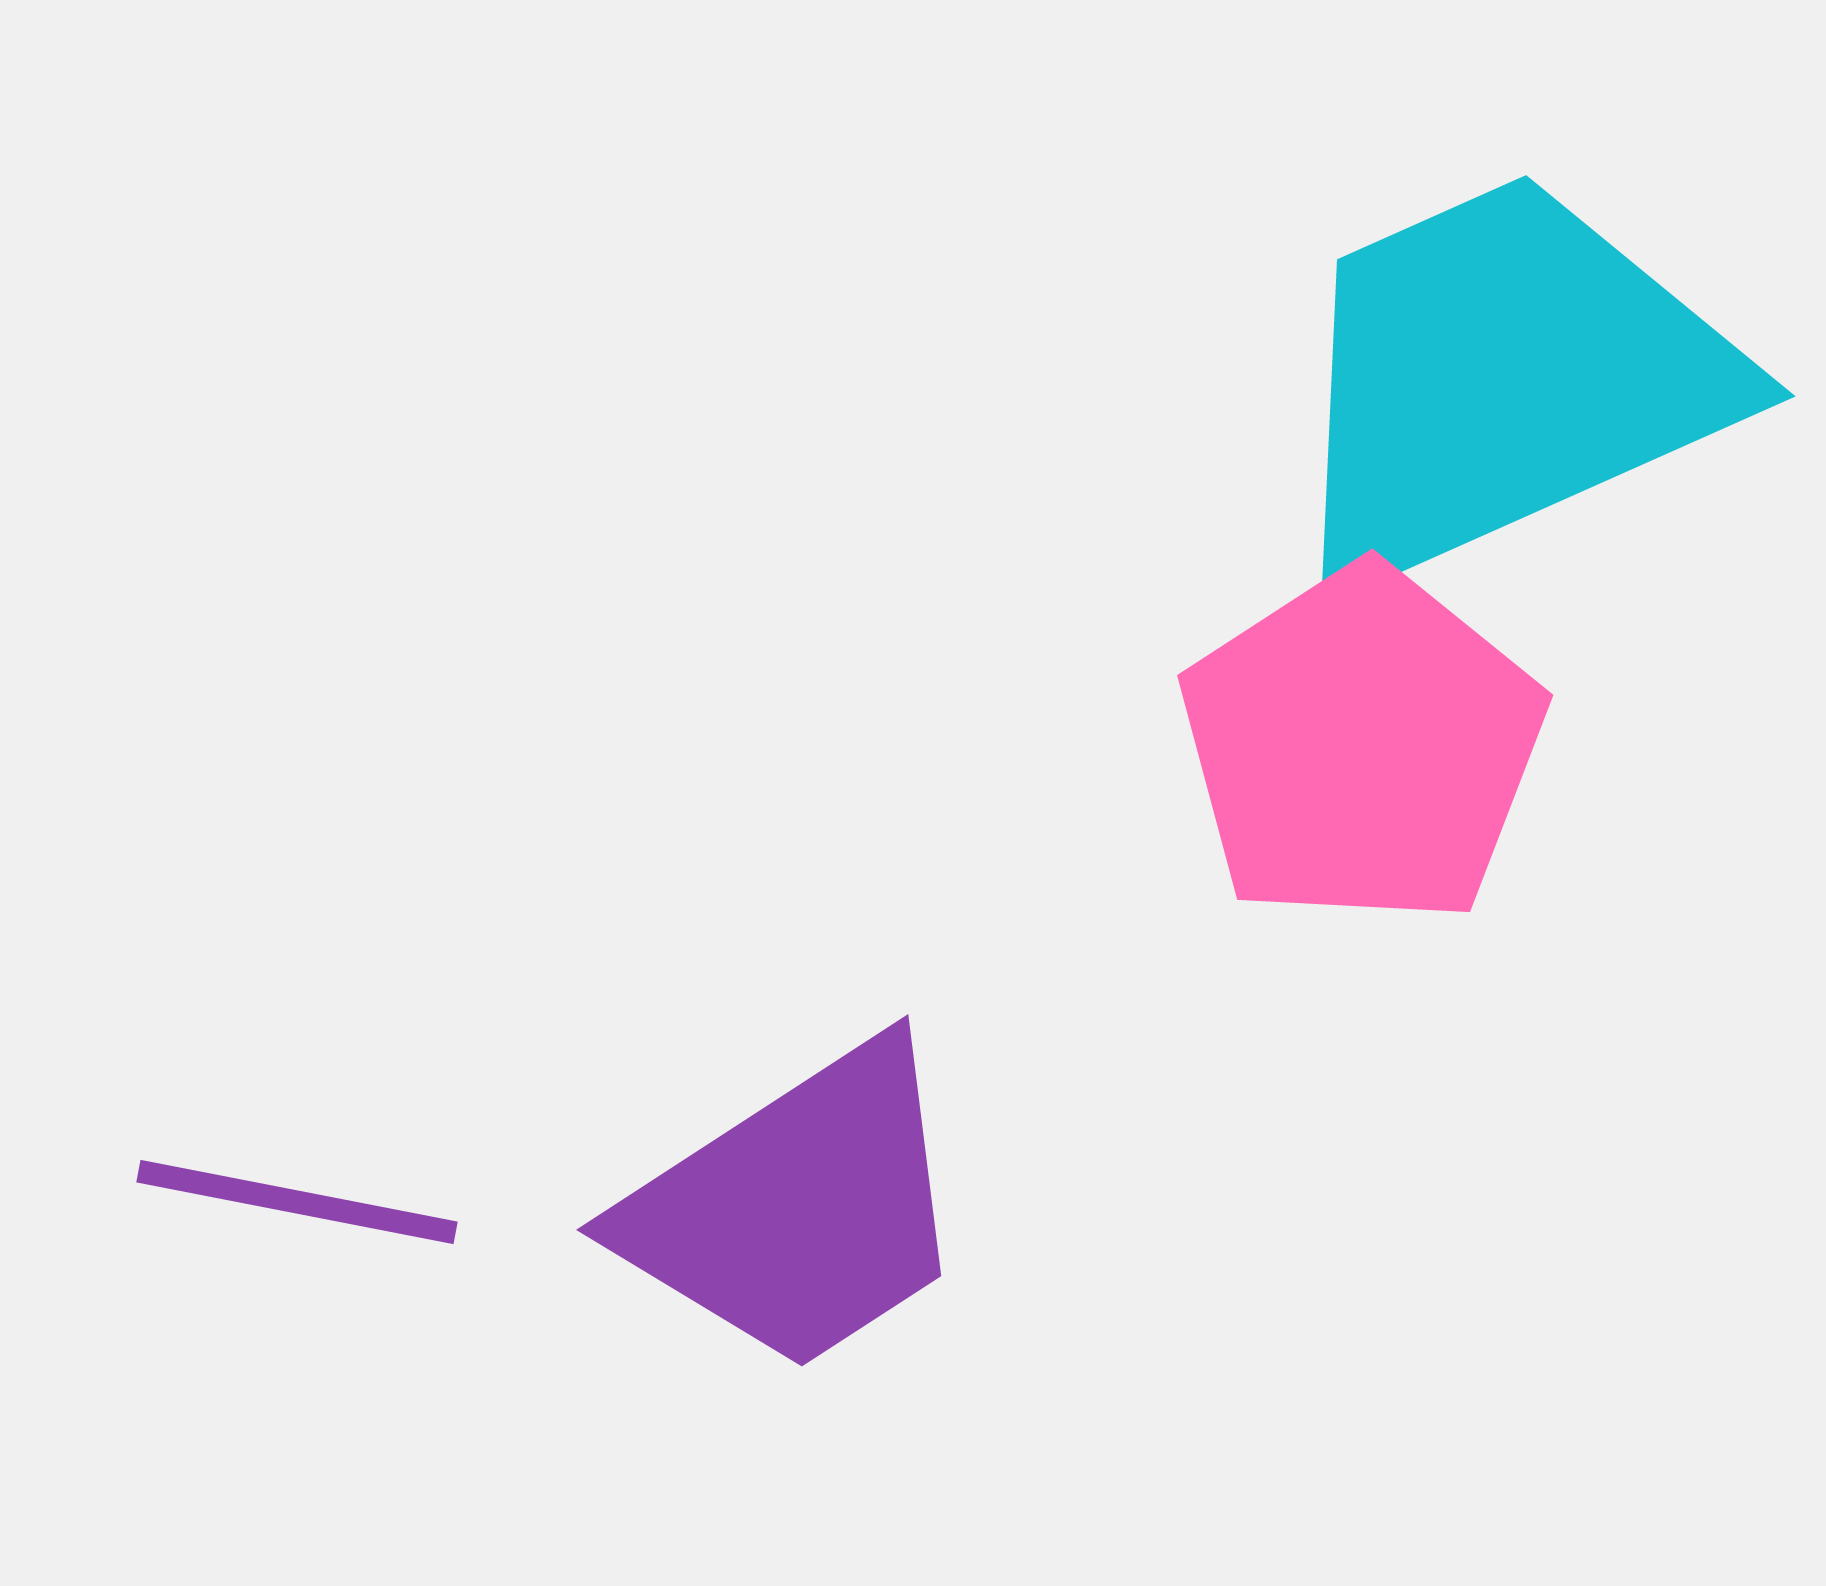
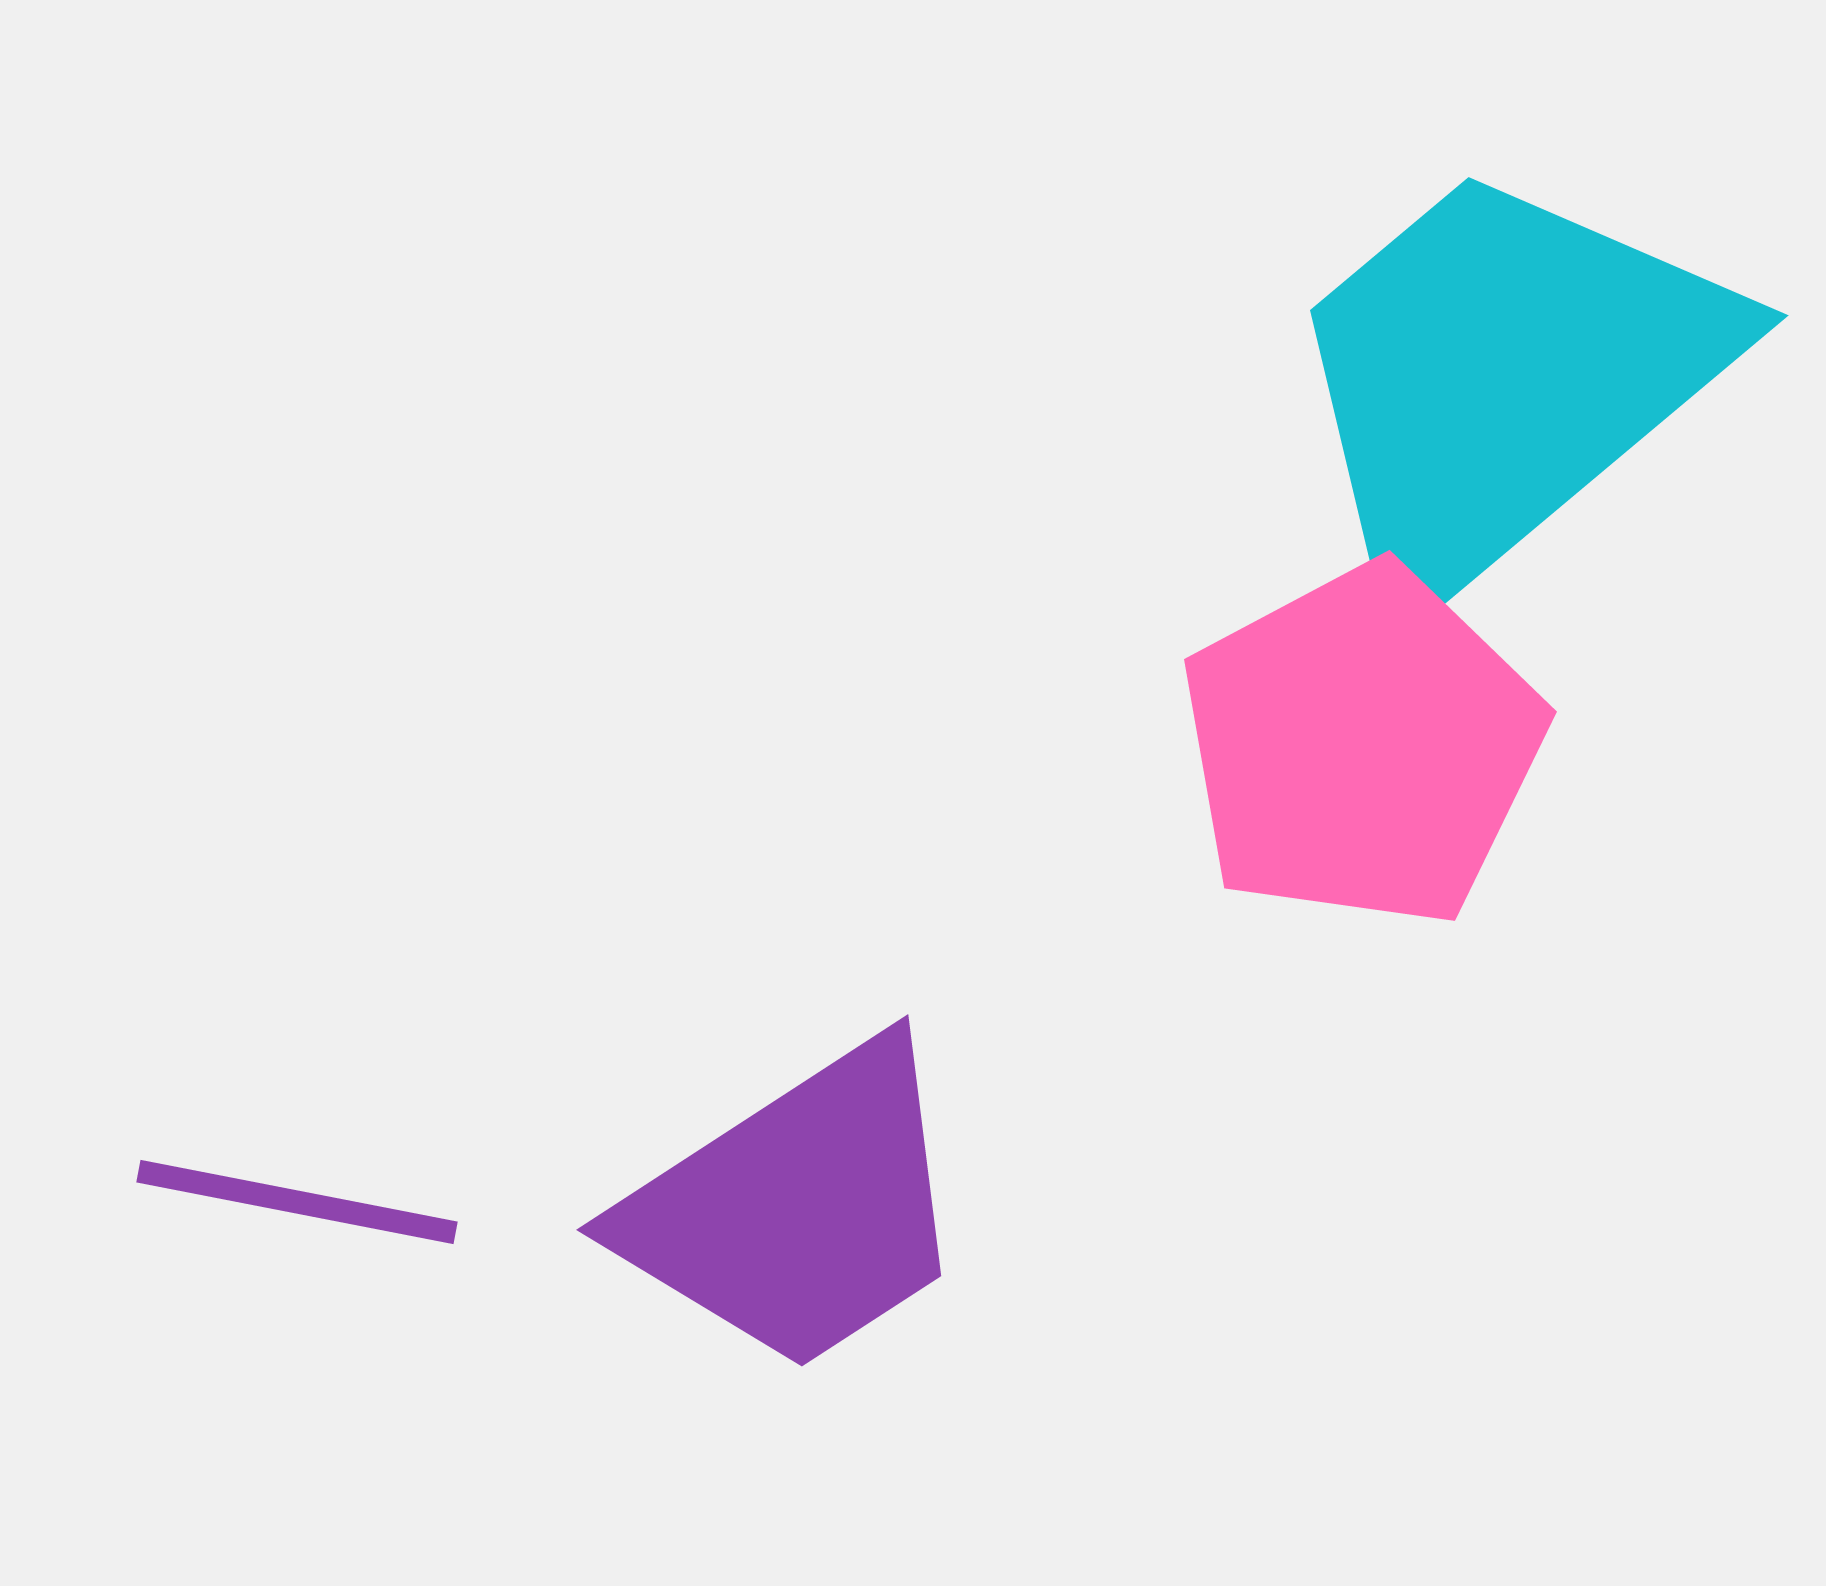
cyan trapezoid: rotated 16 degrees counterclockwise
pink pentagon: rotated 5 degrees clockwise
